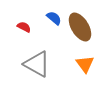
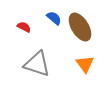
gray triangle: rotated 12 degrees counterclockwise
